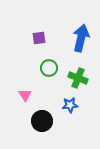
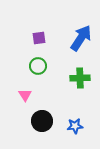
blue arrow: rotated 20 degrees clockwise
green circle: moved 11 px left, 2 px up
green cross: moved 2 px right; rotated 24 degrees counterclockwise
blue star: moved 5 px right, 21 px down
